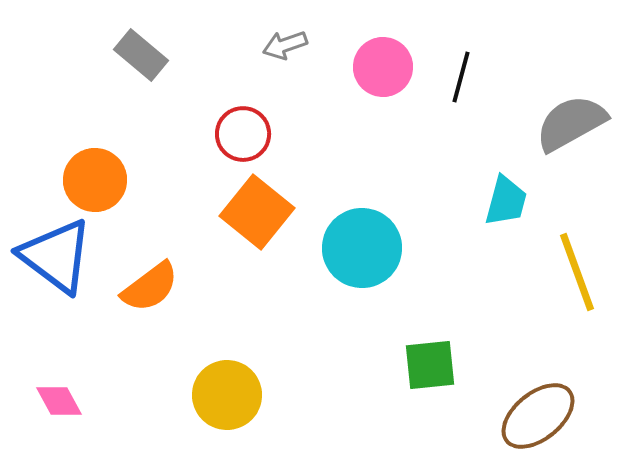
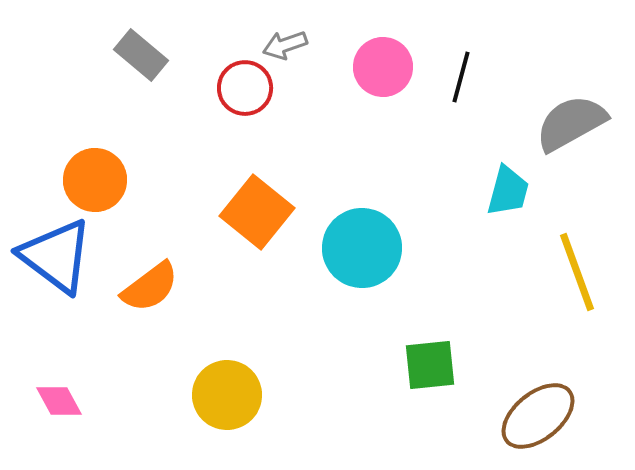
red circle: moved 2 px right, 46 px up
cyan trapezoid: moved 2 px right, 10 px up
